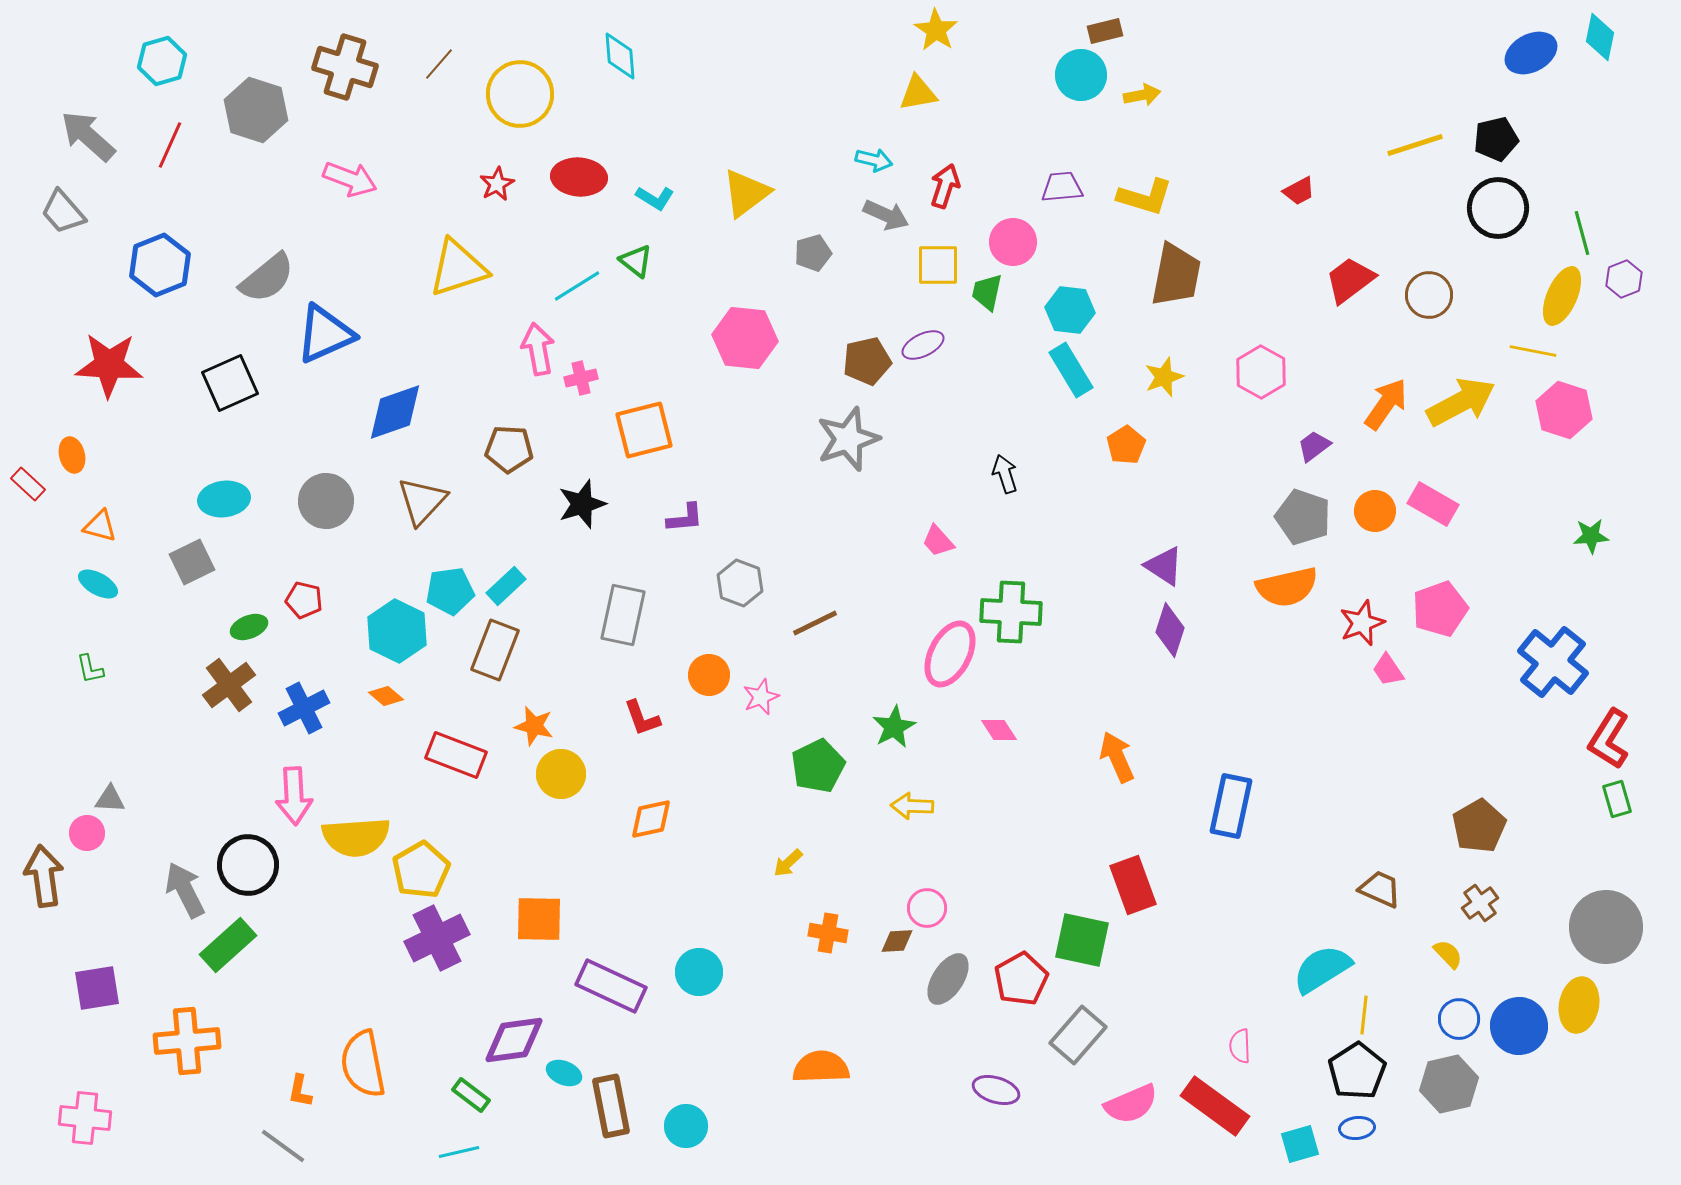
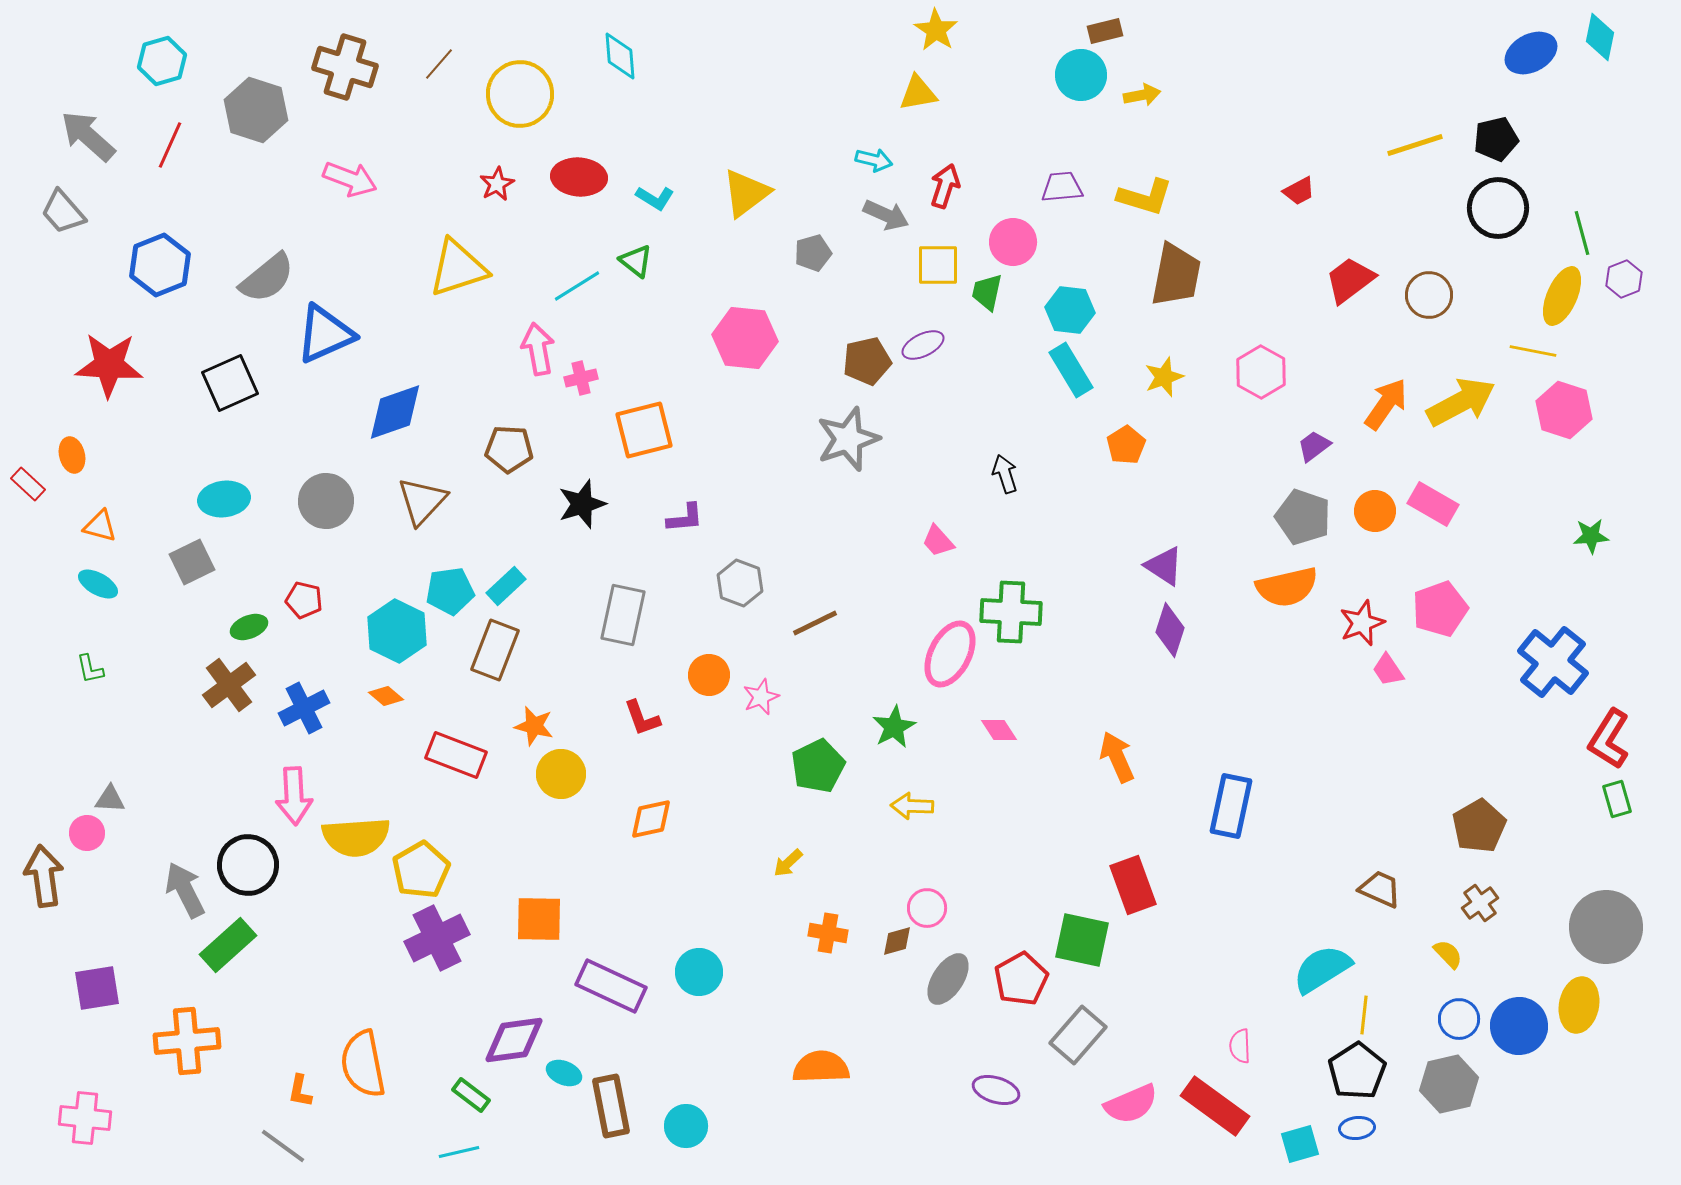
brown diamond at (897, 941): rotated 12 degrees counterclockwise
